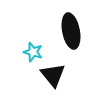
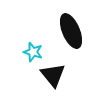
black ellipse: rotated 12 degrees counterclockwise
